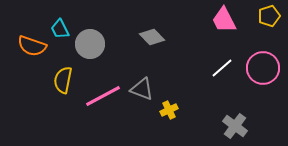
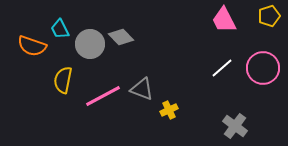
gray diamond: moved 31 px left
